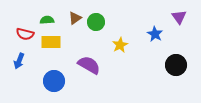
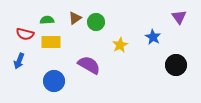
blue star: moved 2 px left, 3 px down
